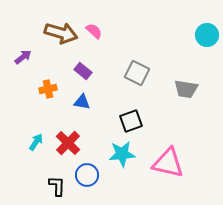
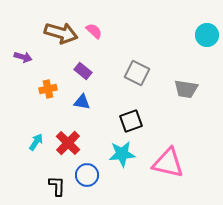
purple arrow: rotated 54 degrees clockwise
